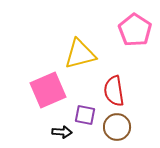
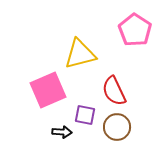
red semicircle: rotated 16 degrees counterclockwise
